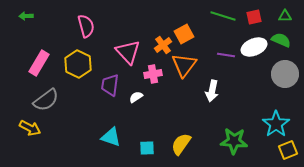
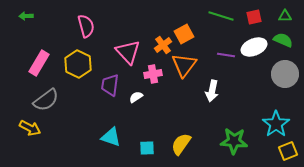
green line: moved 2 px left
green semicircle: moved 2 px right
yellow square: moved 1 px down
